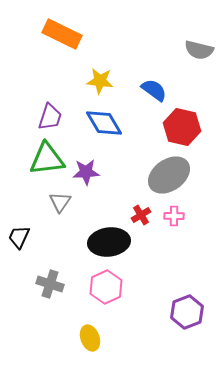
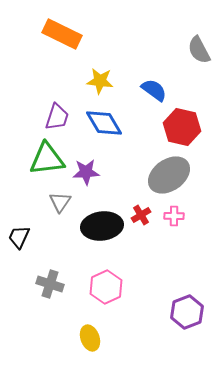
gray semicircle: rotated 48 degrees clockwise
purple trapezoid: moved 7 px right
black ellipse: moved 7 px left, 16 px up
